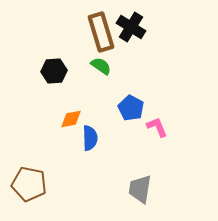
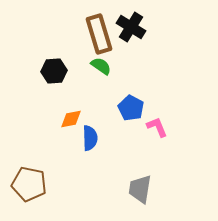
brown rectangle: moved 2 px left, 2 px down
